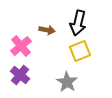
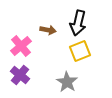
brown arrow: moved 1 px right
